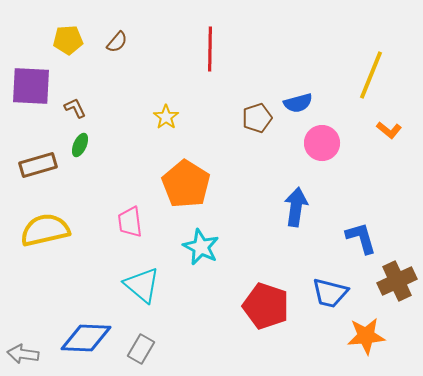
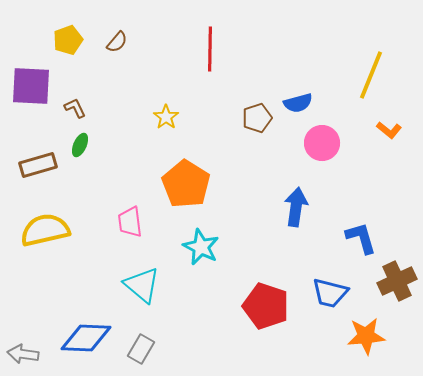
yellow pentagon: rotated 16 degrees counterclockwise
